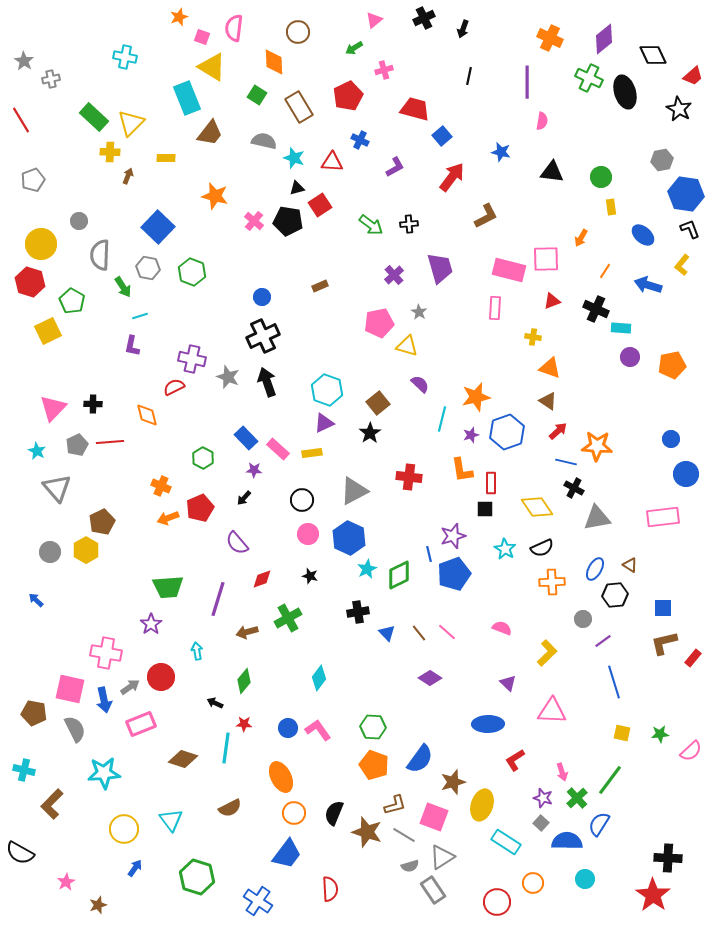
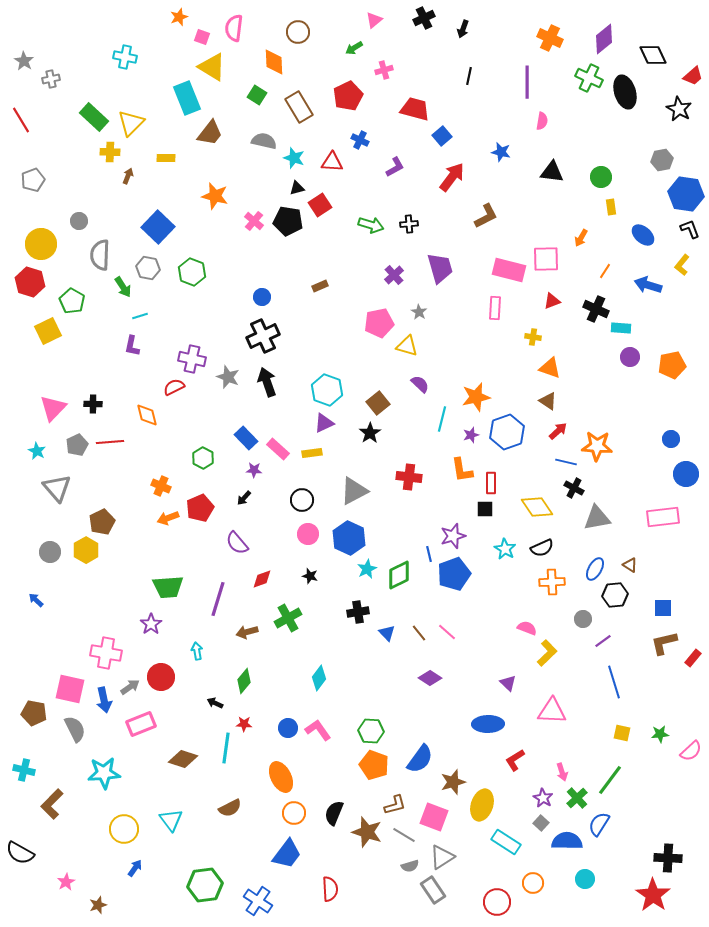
green arrow at (371, 225): rotated 20 degrees counterclockwise
pink semicircle at (502, 628): moved 25 px right
green hexagon at (373, 727): moved 2 px left, 4 px down
purple star at (543, 798): rotated 12 degrees clockwise
green hexagon at (197, 877): moved 8 px right, 8 px down; rotated 24 degrees counterclockwise
